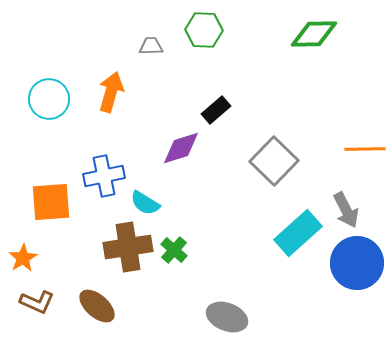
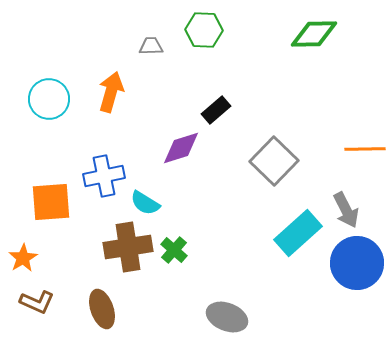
brown ellipse: moved 5 px right, 3 px down; rotated 30 degrees clockwise
